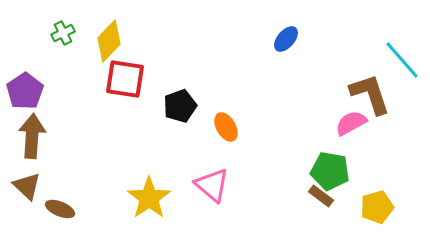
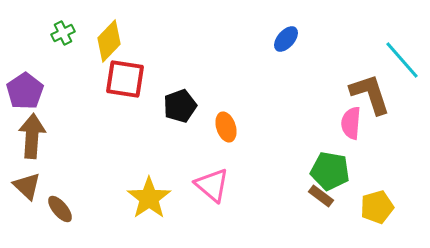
pink semicircle: rotated 56 degrees counterclockwise
orange ellipse: rotated 12 degrees clockwise
brown ellipse: rotated 28 degrees clockwise
